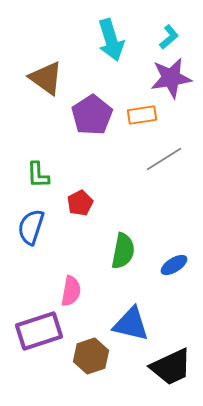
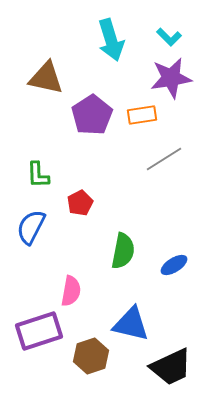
cyan L-shape: rotated 85 degrees clockwise
brown triangle: rotated 24 degrees counterclockwise
blue semicircle: rotated 9 degrees clockwise
